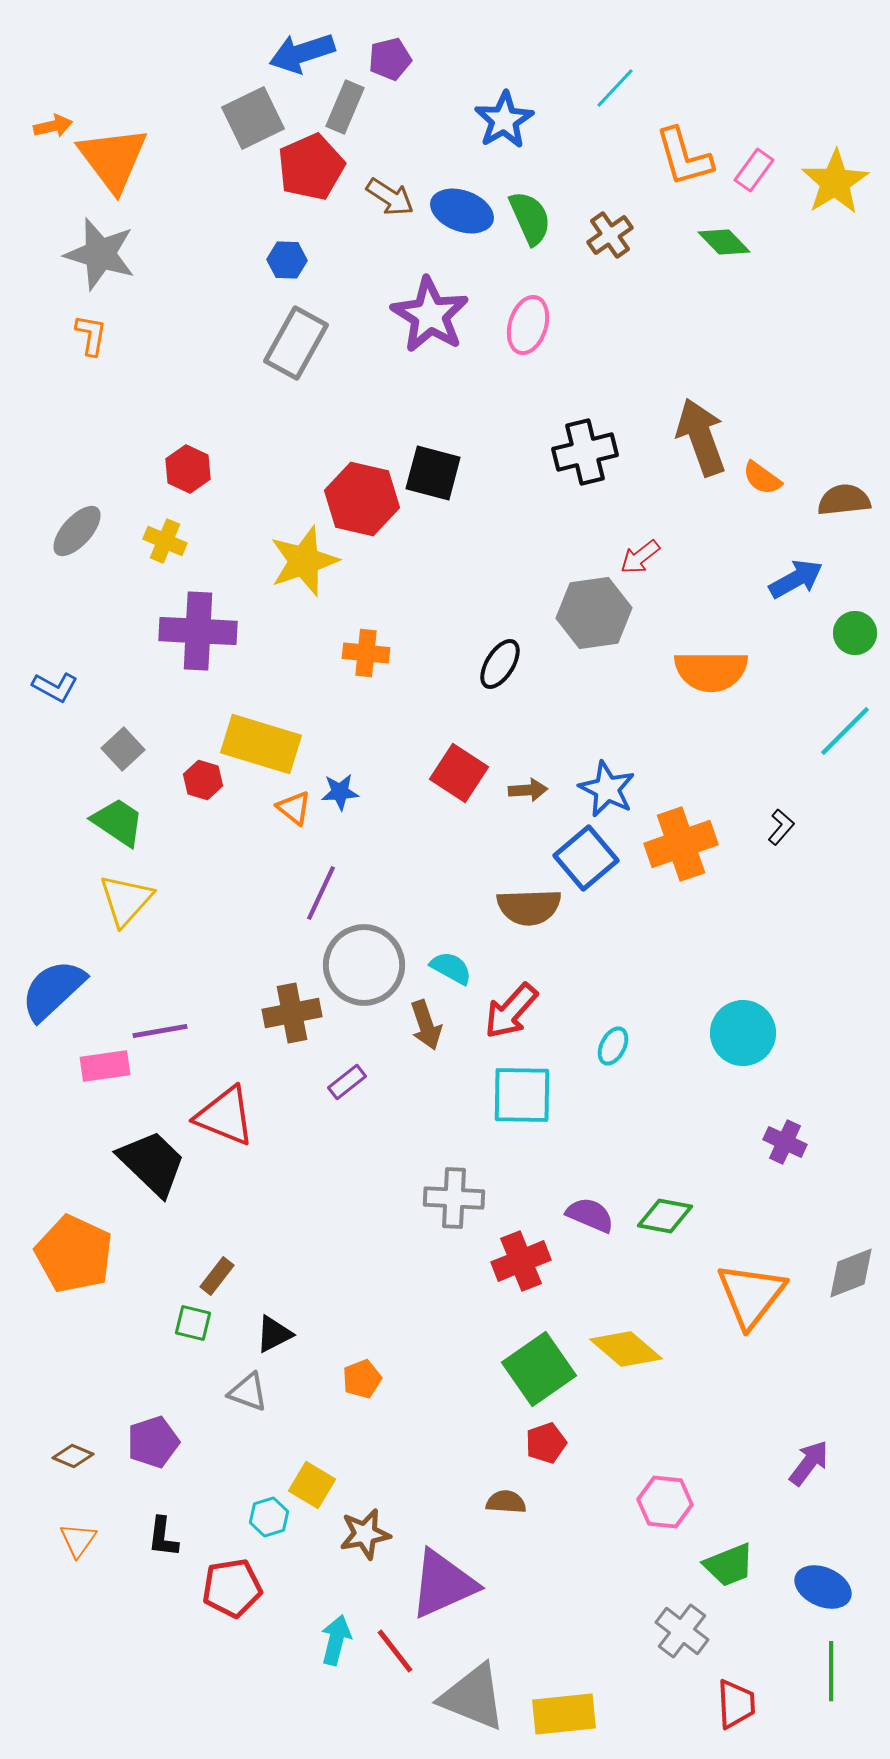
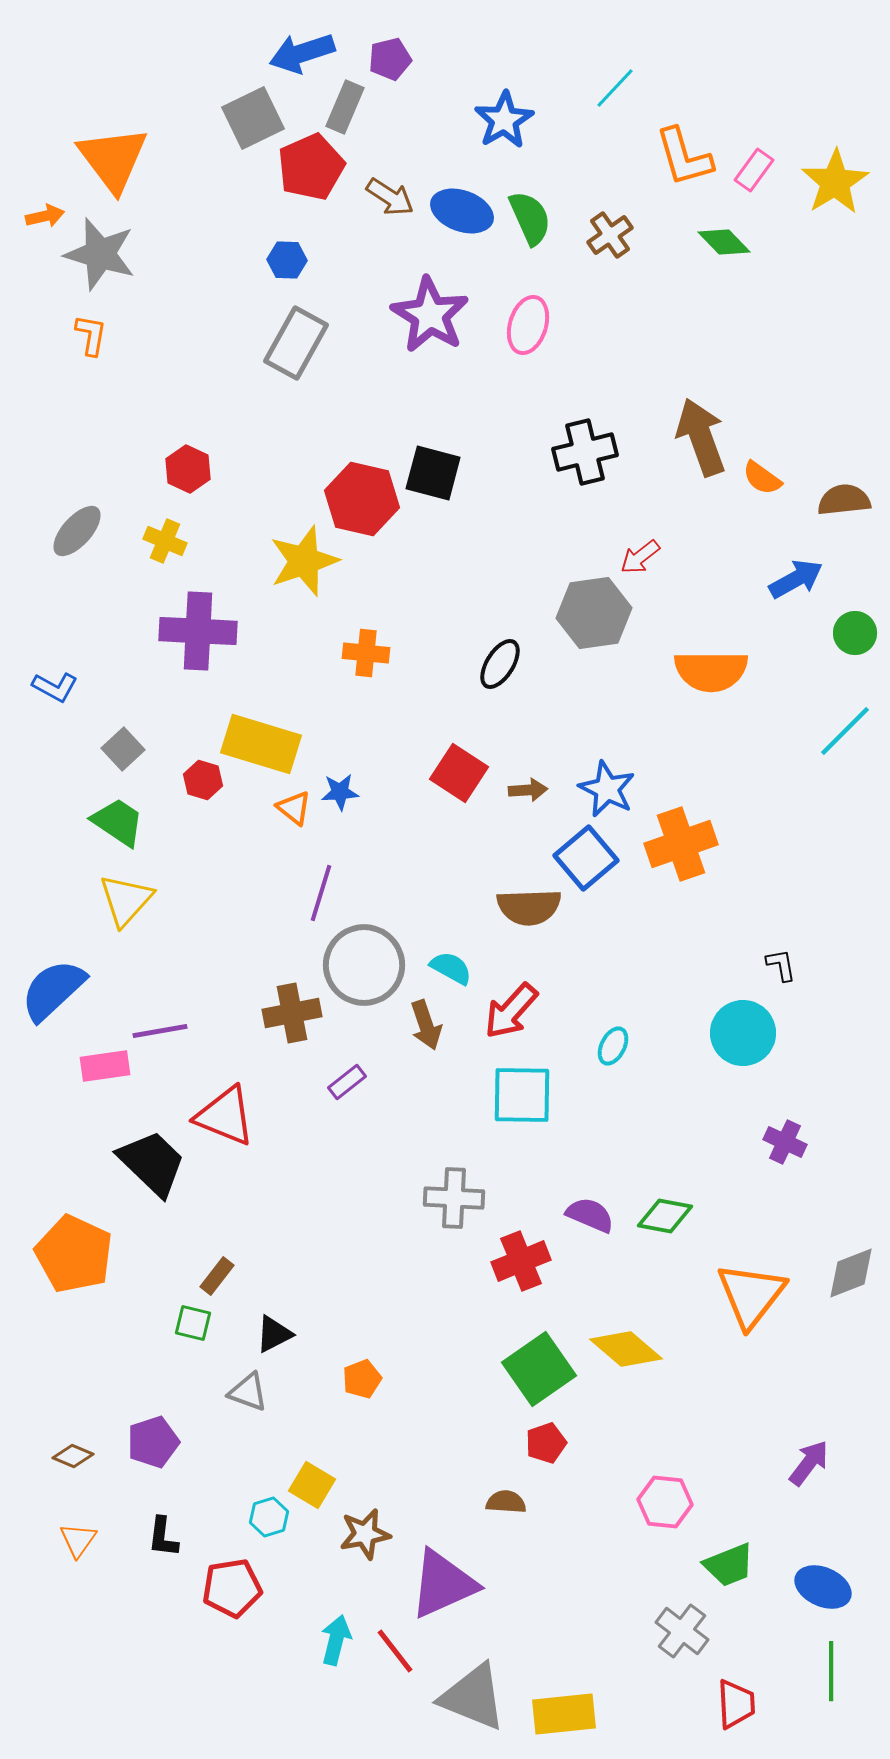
orange arrow at (53, 126): moved 8 px left, 90 px down
black L-shape at (781, 827): moved 138 px down; rotated 51 degrees counterclockwise
purple line at (321, 893): rotated 8 degrees counterclockwise
